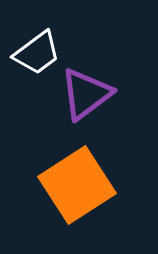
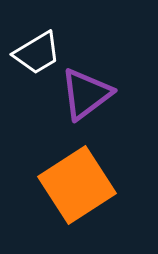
white trapezoid: rotated 6 degrees clockwise
